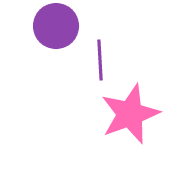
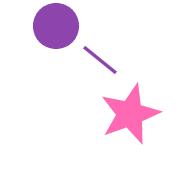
purple line: rotated 48 degrees counterclockwise
